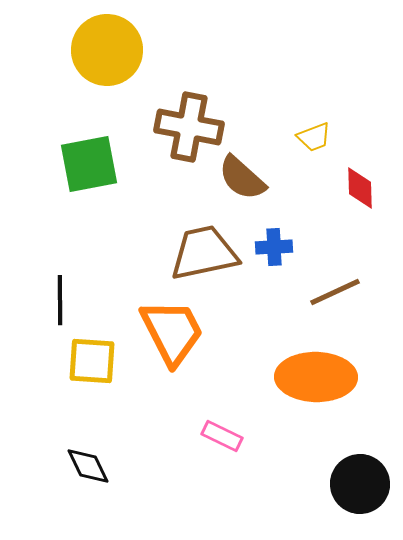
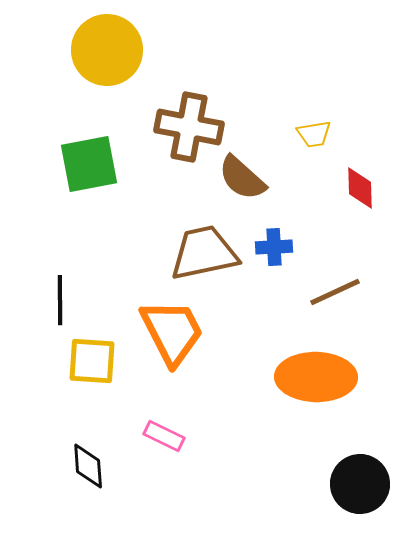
yellow trapezoid: moved 3 px up; rotated 12 degrees clockwise
pink rectangle: moved 58 px left
black diamond: rotated 21 degrees clockwise
